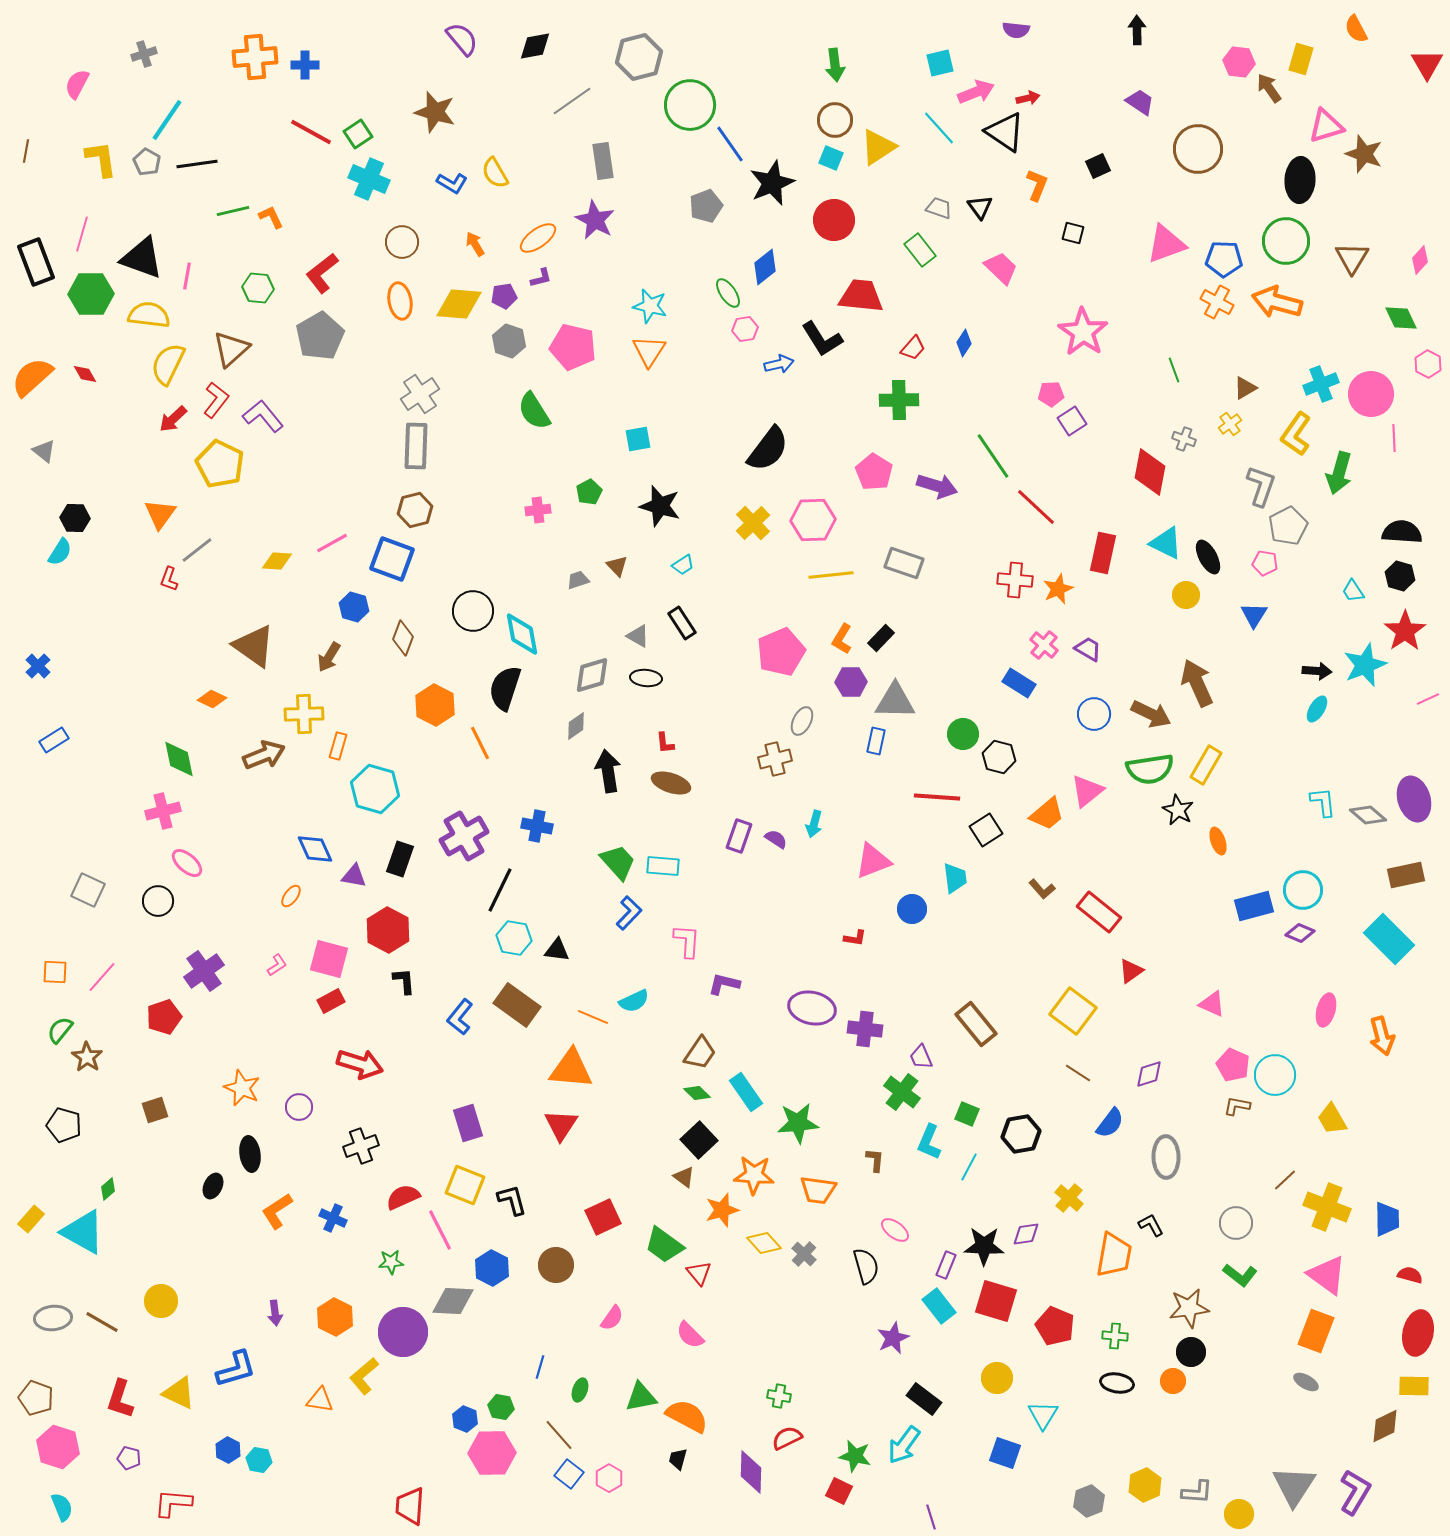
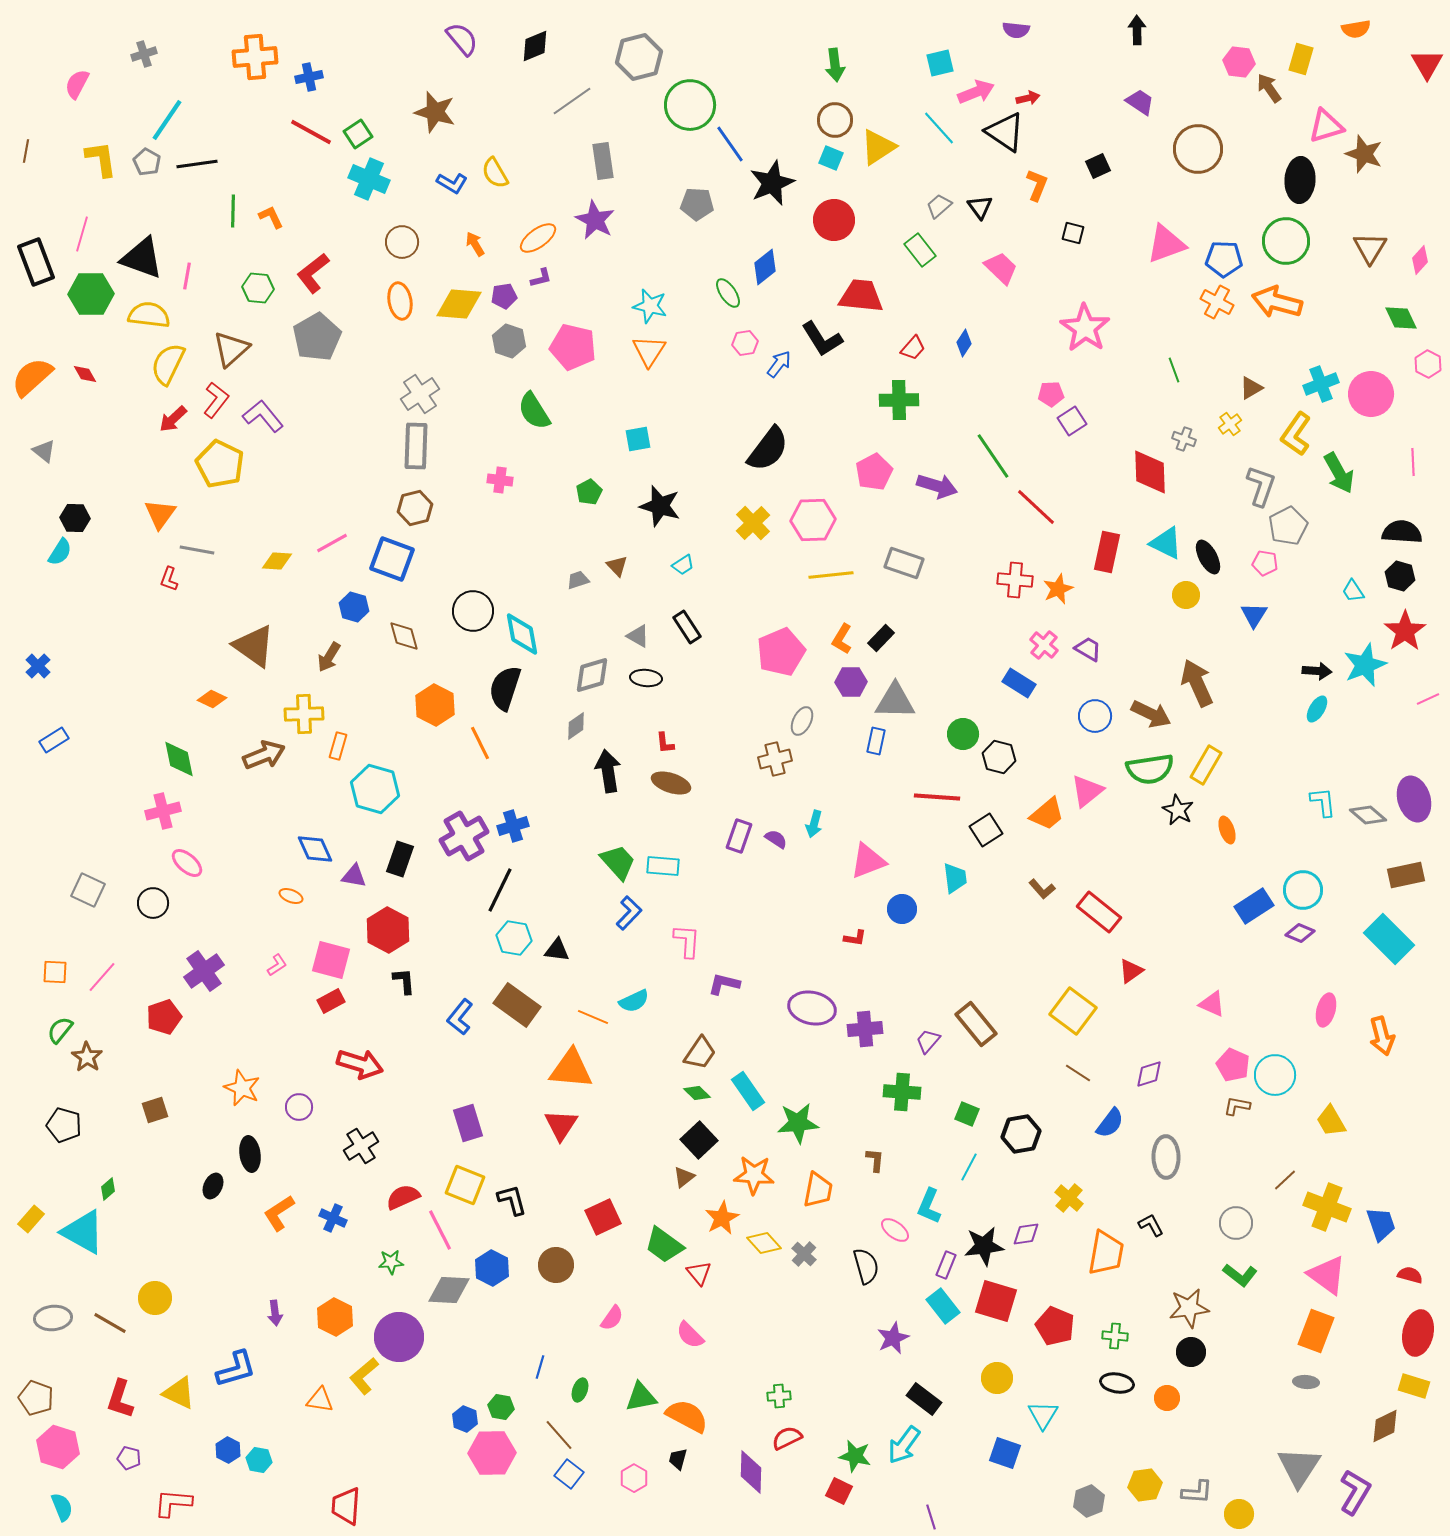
orange semicircle at (1356, 29): rotated 72 degrees counterclockwise
black diamond at (535, 46): rotated 12 degrees counterclockwise
blue cross at (305, 65): moved 4 px right, 12 px down; rotated 12 degrees counterclockwise
gray pentagon at (706, 206): moved 9 px left, 2 px up; rotated 24 degrees clockwise
gray trapezoid at (939, 208): moved 2 px up; rotated 60 degrees counterclockwise
green line at (233, 211): rotated 76 degrees counterclockwise
brown triangle at (1352, 258): moved 18 px right, 10 px up
red L-shape at (322, 273): moved 9 px left
pink hexagon at (745, 329): moved 14 px down
pink star at (1083, 332): moved 2 px right, 4 px up
gray pentagon at (320, 336): moved 3 px left, 1 px down
blue arrow at (779, 364): rotated 40 degrees counterclockwise
brown triangle at (1245, 388): moved 6 px right
pink line at (1394, 438): moved 19 px right, 24 px down
pink pentagon at (874, 472): rotated 12 degrees clockwise
red diamond at (1150, 472): rotated 12 degrees counterclockwise
green arrow at (1339, 473): rotated 45 degrees counterclockwise
brown hexagon at (415, 510): moved 2 px up
pink cross at (538, 510): moved 38 px left, 30 px up; rotated 15 degrees clockwise
gray line at (197, 550): rotated 48 degrees clockwise
red rectangle at (1103, 553): moved 4 px right, 1 px up
black rectangle at (682, 623): moved 5 px right, 4 px down
brown diamond at (403, 638): moved 1 px right, 2 px up; rotated 36 degrees counterclockwise
blue circle at (1094, 714): moved 1 px right, 2 px down
blue cross at (537, 826): moved 24 px left; rotated 28 degrees counterclockwise
orange ellipse at (1218, 841): moved 9 px right, 11 px up
pink triangle at (873, 861): moved 5 px left
orange ellipse at (291, 896): rotated 75 degrees clockwise
black circle at (158, 901): moved 5 px left, 2 px down
blue rectangle at (1254, 906): rotated 18 degrees counterclockwise
blue circle at (912, 909): moved 10 px left
pink square at (329, 959): moved 2 px right, 1 px down
purple cross at (865, 1029): rotated 12 degrees counterclockwise
purple trapezoid at (921, 1057): moved 7 px right, 16 px up; rotated 64 degrees clockwise
cyan rectangle at (746, 1092): moved 2 px right, 1 px up
green cross at (902, 1092): rotated 33 degrees counterclockwise
yellow trapezoid at (1332, 1119): moved 1 px left, 2 px down
cyan L-shape at (929, 1142): moved 64 px down
black cross at (361, 1146): rotated 12 degrees counterclockwise
brown triangle at (684, 1177): rotated 45 degrees clockwise
orange trapezoid at (818, 1190): rotated 87 degrees counterclockwise
orange star at (722, 1210): moved 8 px down; rotated 12 degrees counterclockwise
orange L-shape at (277, 1211): moved 2 px right, 2 px down
blue trapezoid at (1387, 1219): moved 6 px left, 5 px down; rotated 18 degrees counterclockwise
black star at (984, 1246): rotated 9 degrees counterclockwise
orange trapezoid at (1114, 1255): moved 8 px left, 2 px up
yellow circle at (161, 1301): moved 6 px left, 3 px up
gray diamond at (453, 1301): moved 4 px left, 11 px up
cyan rectangle at (939, 1306): moved 4 px right
brown line at (102, 1322): moved 8 px right, 1 px down
purple circle at (403, 1332): moved 4 px left, 5 px down
orange circle at (1173, 1381): moved 6 px left, 17 px down
gray ellipse at (1306, 1382): rotated 25 degrees counterclockwise
yellow rectangle at (1414, 1386): rotated 16 degrees clockwise
green cross at (779, 1396): rotated 15 degrees counterclockwise
pink hexagon at (609, 1478): moved 25 px right
yellow hexagon at (1145, 1485): rotated 16 degrees clockwise
gray triangle at (1294, 1486): moved 5 px right, 19 px up
red trapezoid at (410, 1506): moved 64 px left
